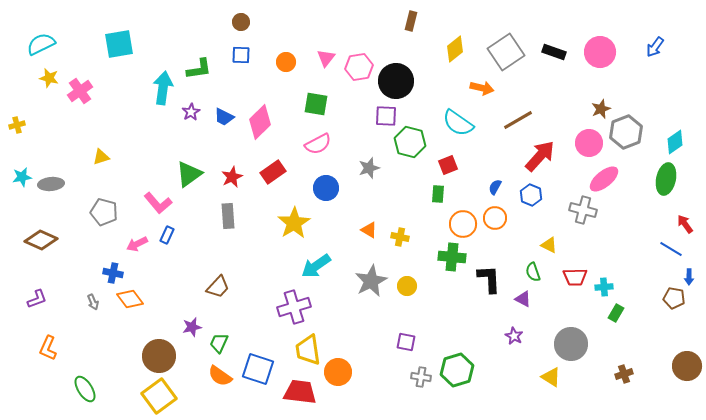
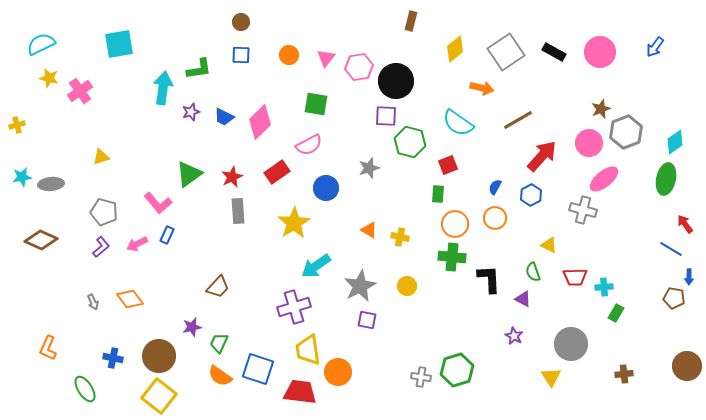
black rectangle at (554, 52): rotated 10 degrees clockwise
orange circle at (286, 62): moved 3 px right, 7 px up
purple star at (191, 112): rotated 12 degrees clockwise
pink semicircle at (318, 144): moved 9 px left, 1 px down
red arrow at (540, 156): moved 2 px right
red rectangle at (273, 172): moved 4 px right
blue hexagon at (531, 195): rotated 10 degrees clockwise
gray rectangle at (228, 216): moved 10 px right, 5 px up
orange circle at (463, 224): moved 8 px left
blue cross at (113, 273): moved 85 px down
gray star at (371, 281): moved 11 px left, 5 px down
purple L-shape at (37, 299): moved 64 px right, 52 px up; rotated 20 degrees counterclockwise
purple square at (406, 342): moved 39 px left, 22 px up
brown cross at (624, 374): rotated 12 degrees clockwise
yellow triangle at (551, 377): rotated 25 degrees clockwise
yellow square at (159, 396): rotated 16 degrees counterclockwise
